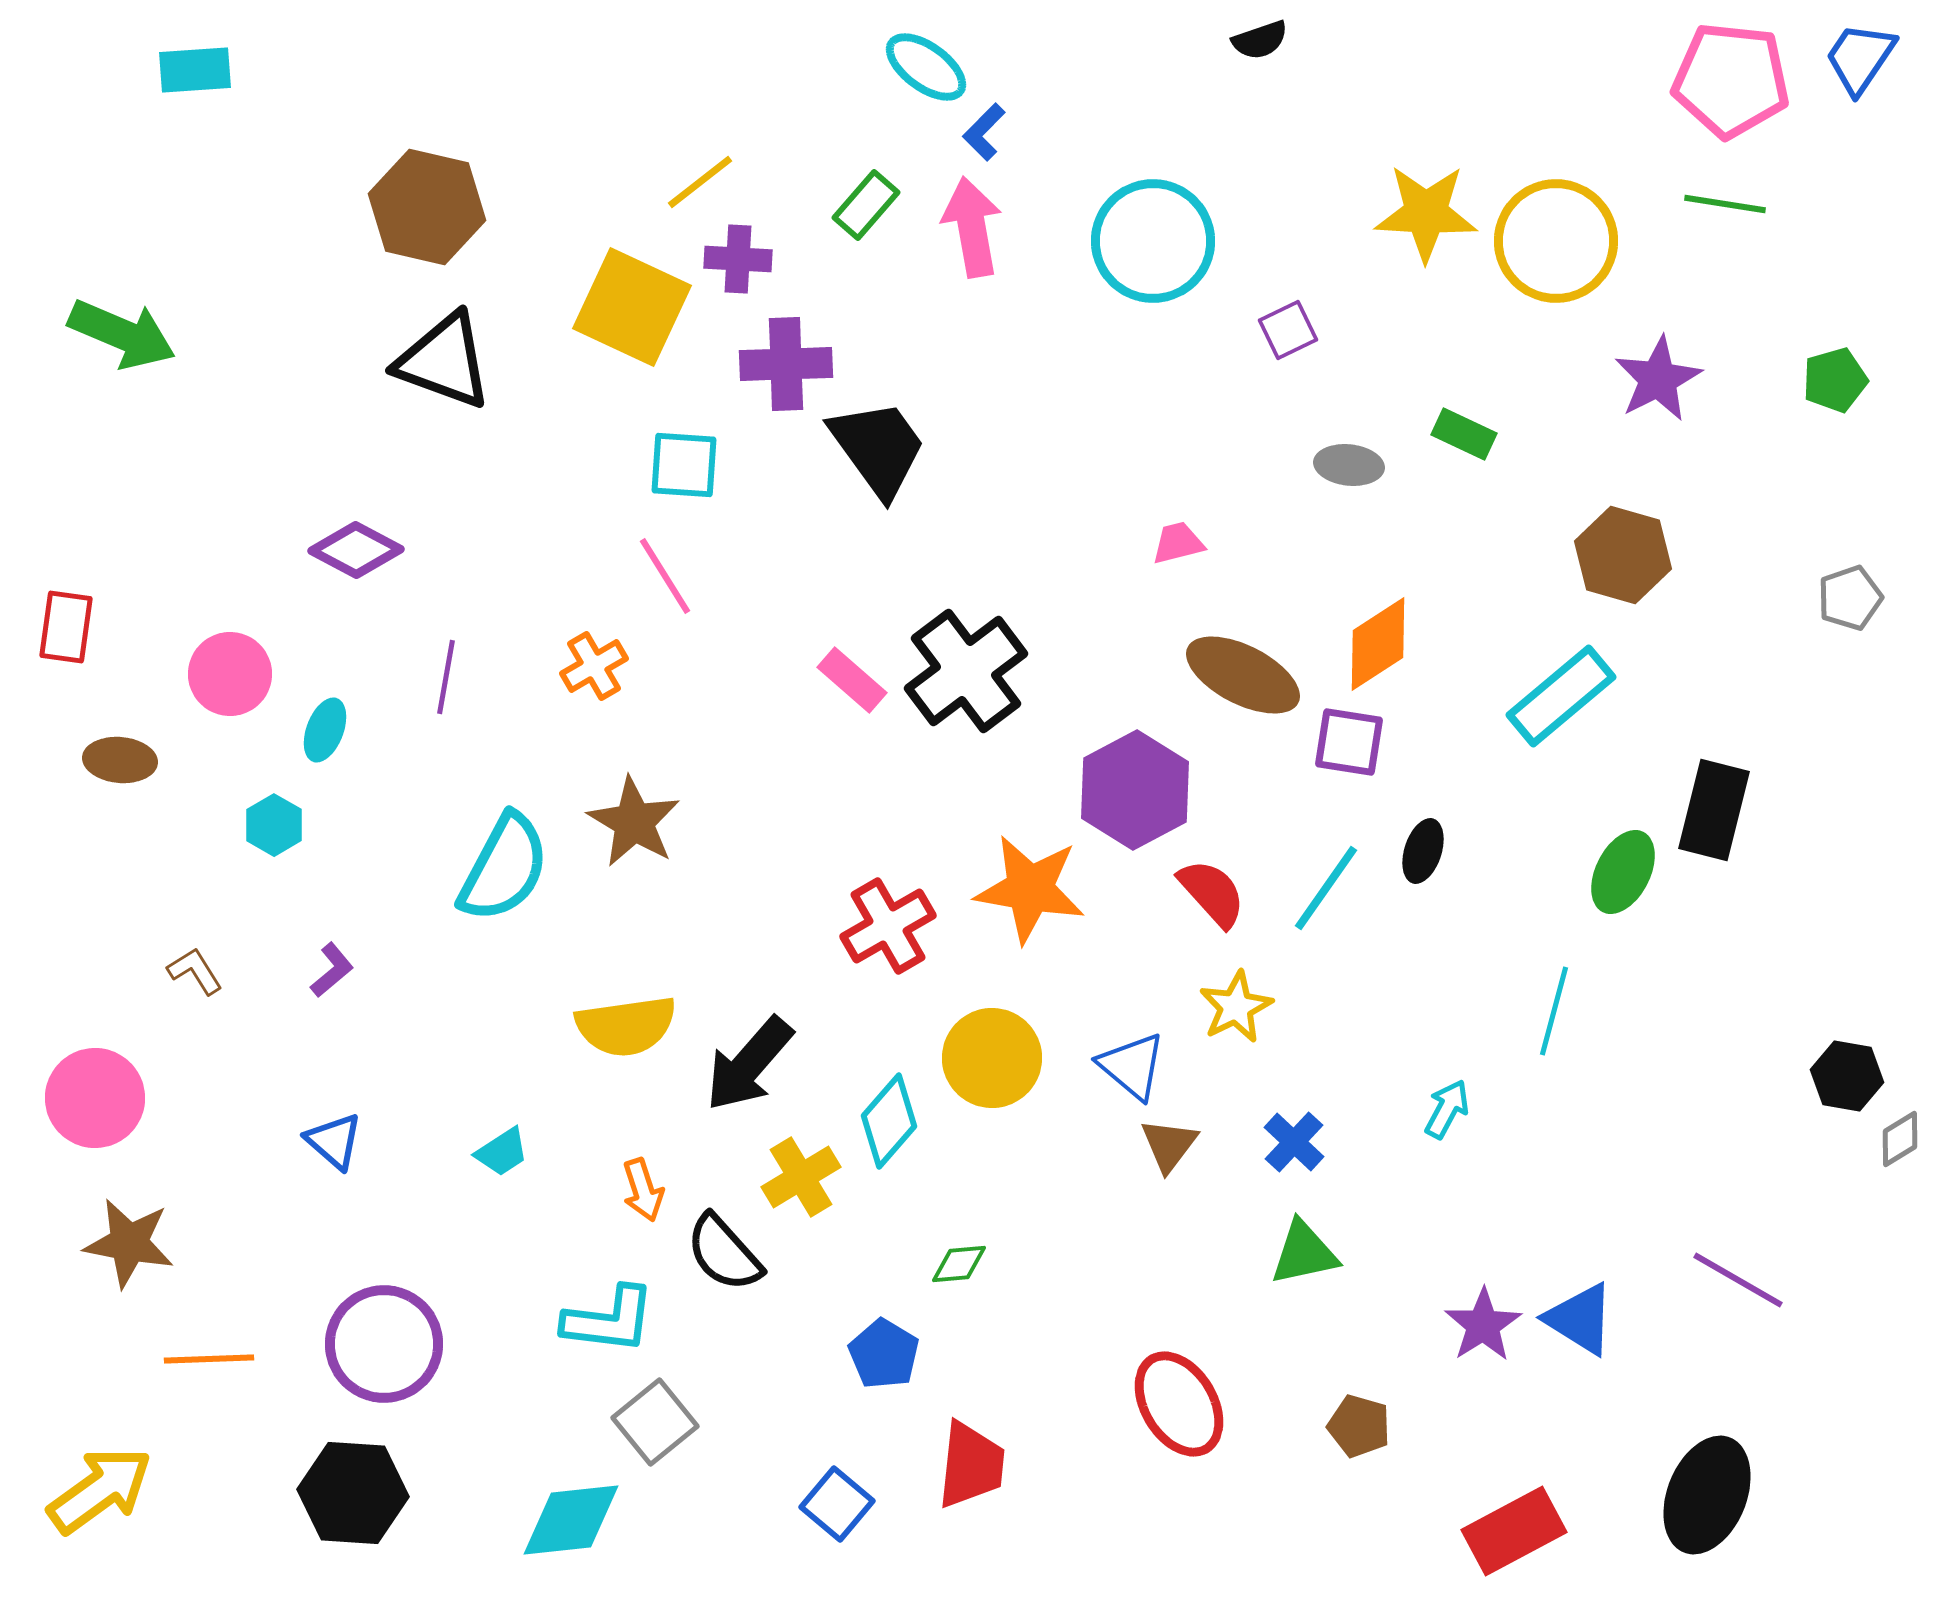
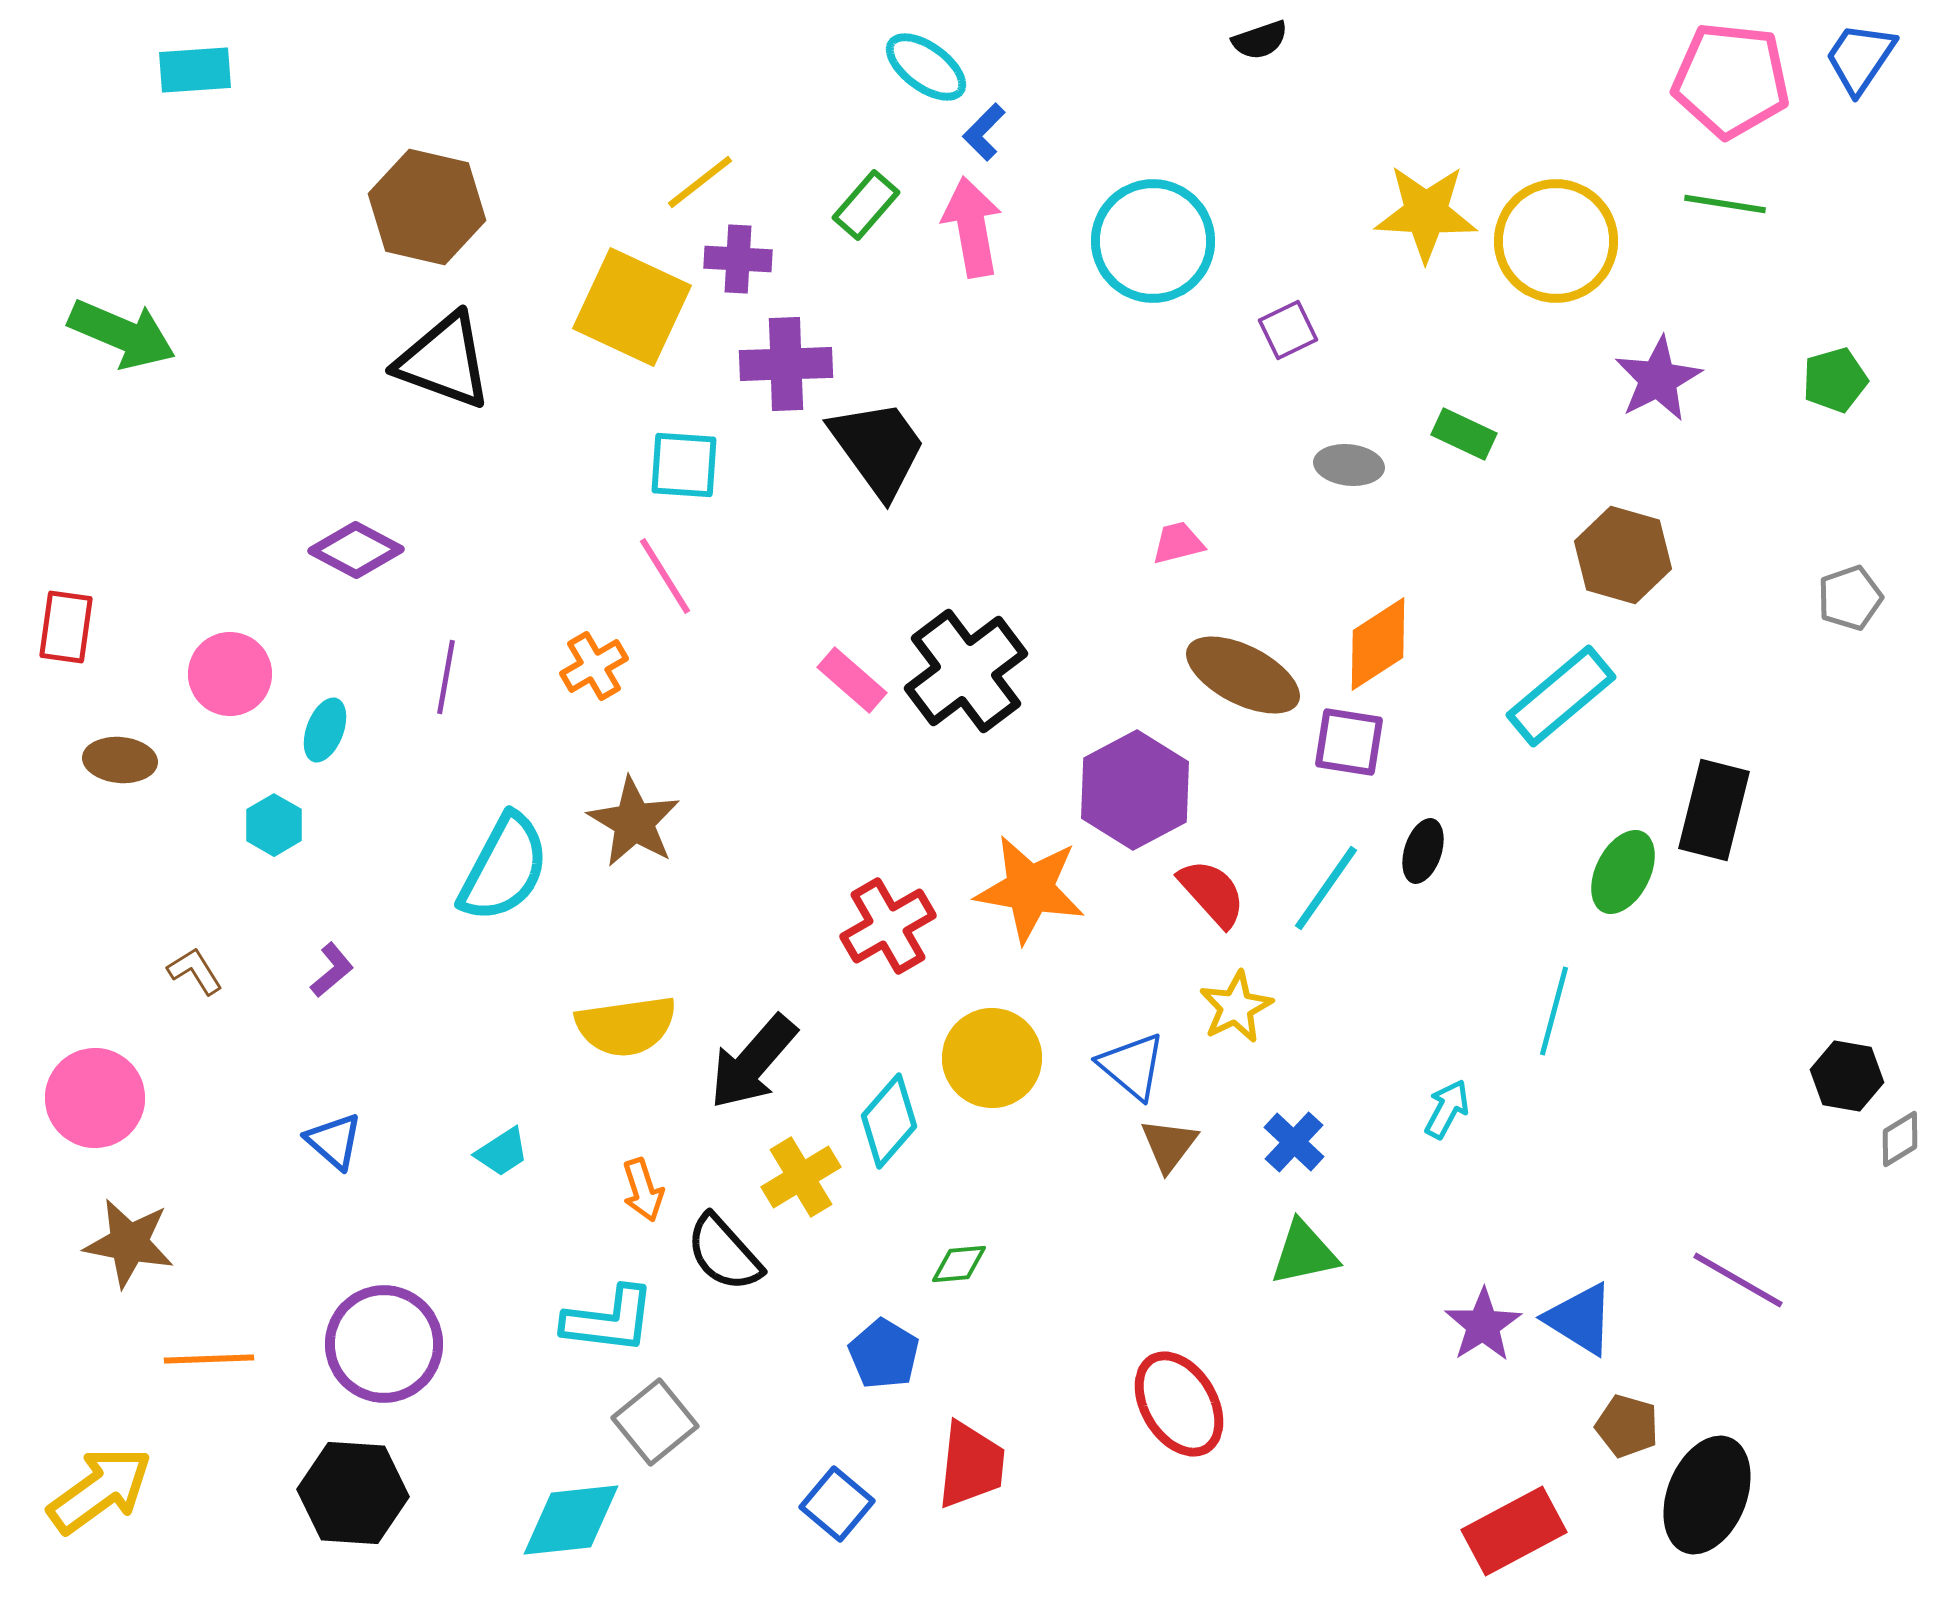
black arrow at (749, 1064): moved 4 px right, 2 px up
brown pentagon at (1359, 1426): moved 268 px right
